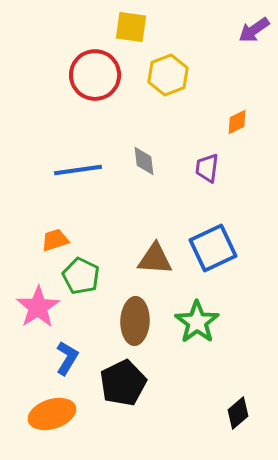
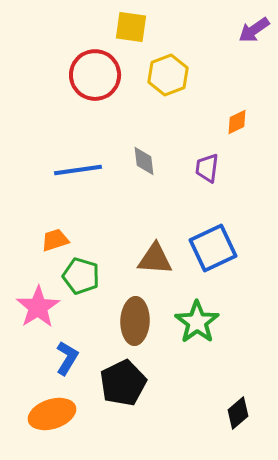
green pentagon: rotated 9 degrees counterclockwise
